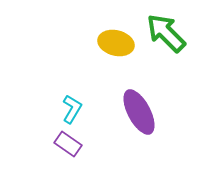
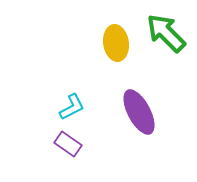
yellow ellipse: rotated 68 degrees clockwise
cyan L-shape: moved 2 px up; rotated 32 degrees clockwise
